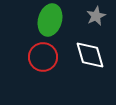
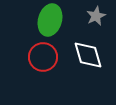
white diamond: moved 2 px left
